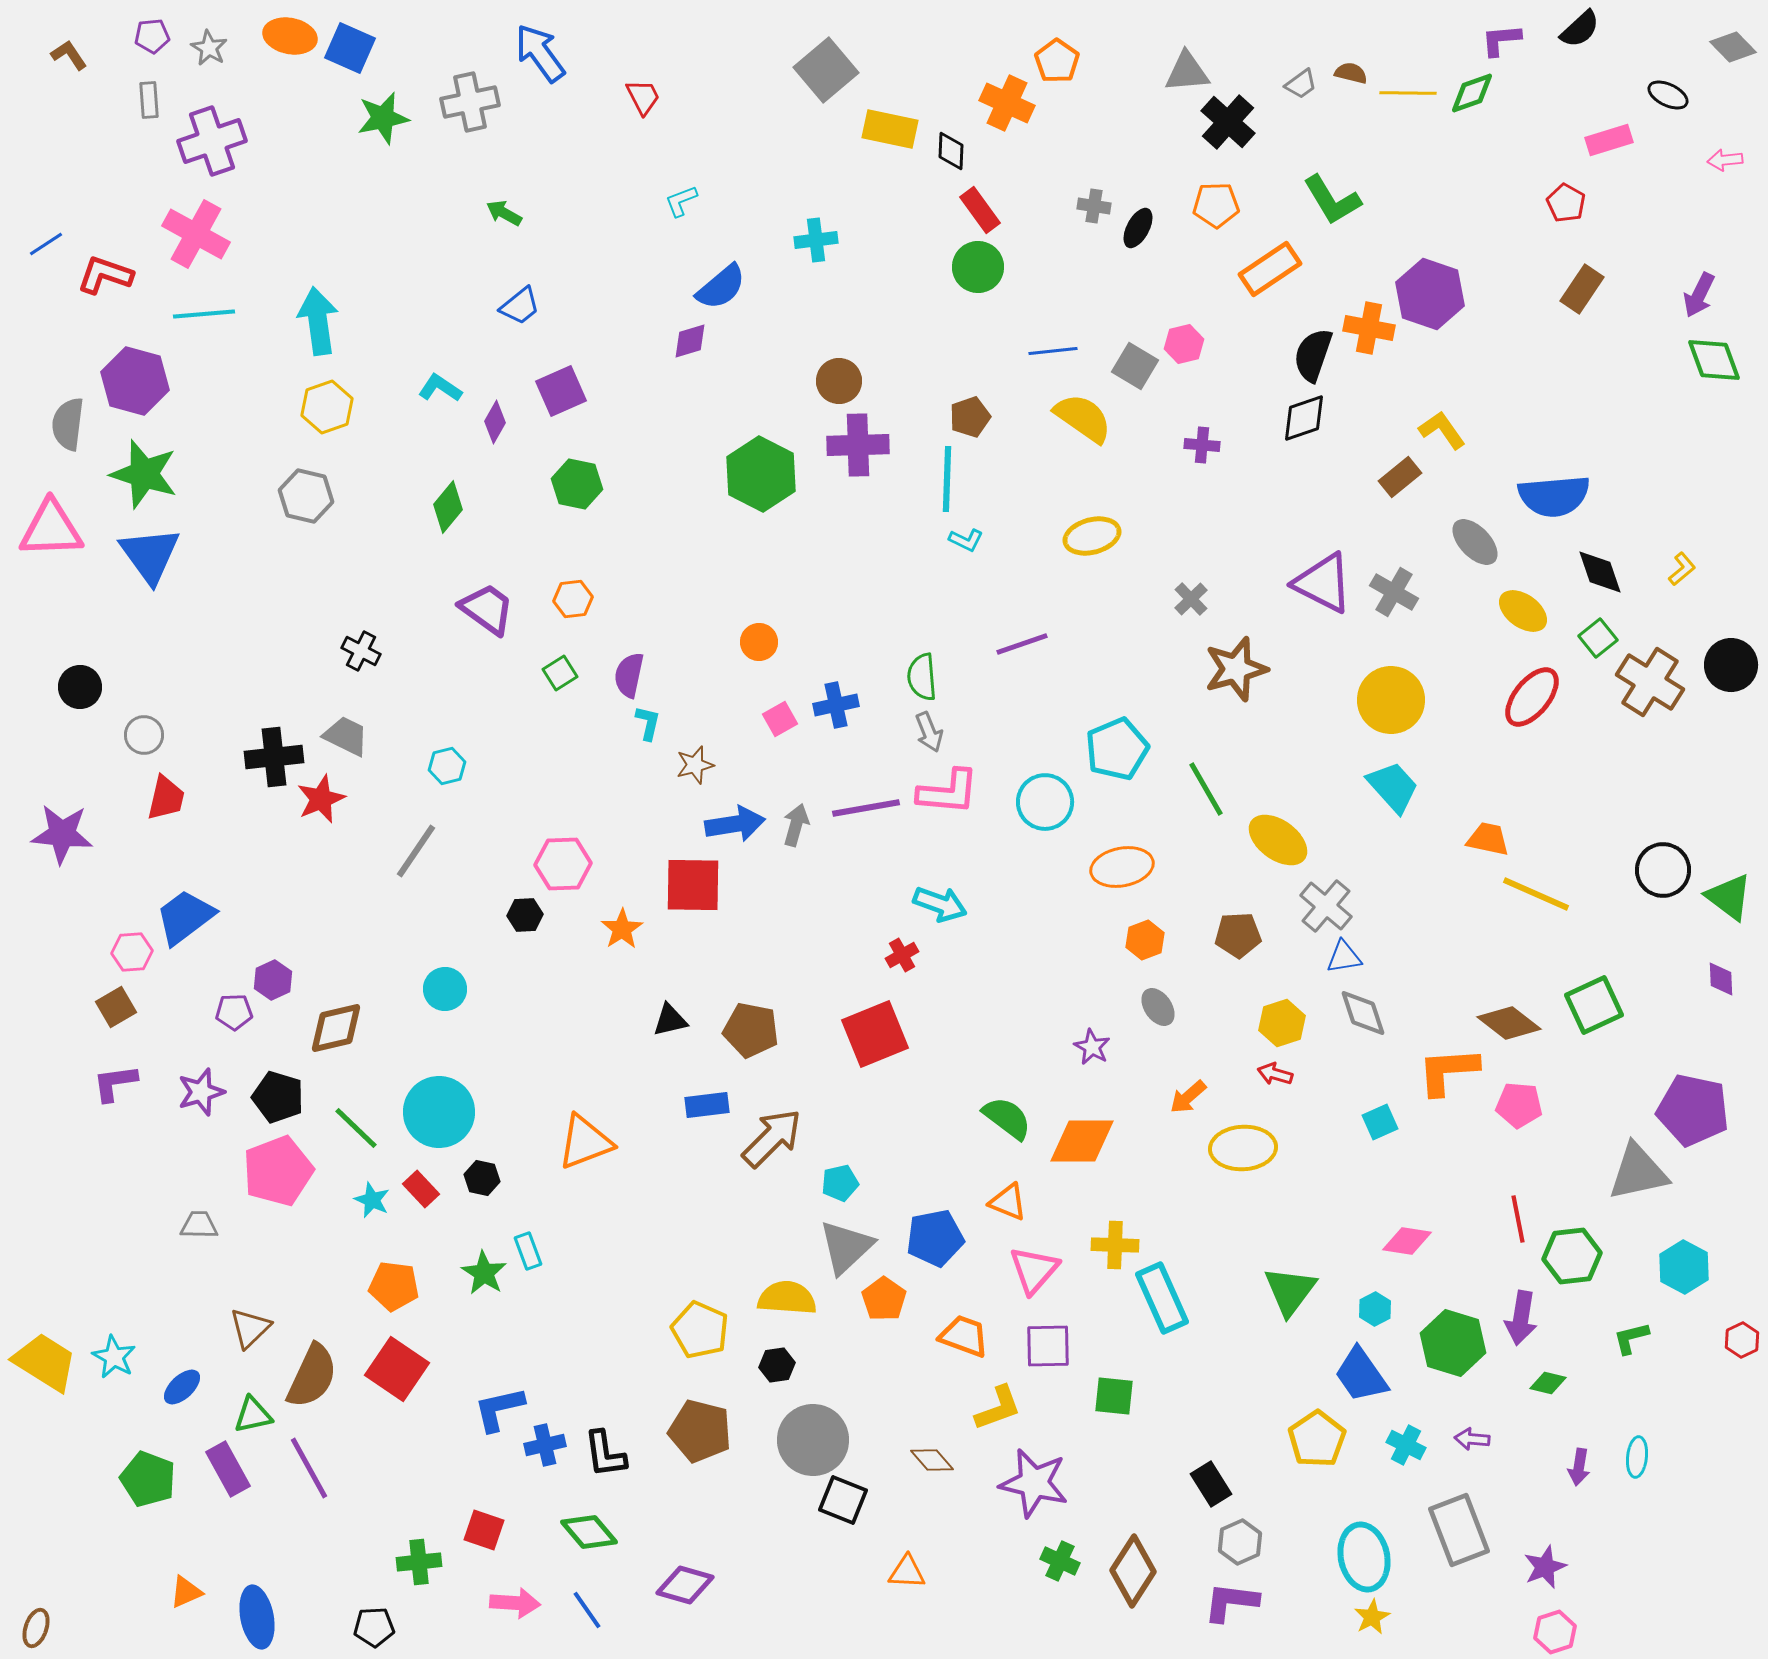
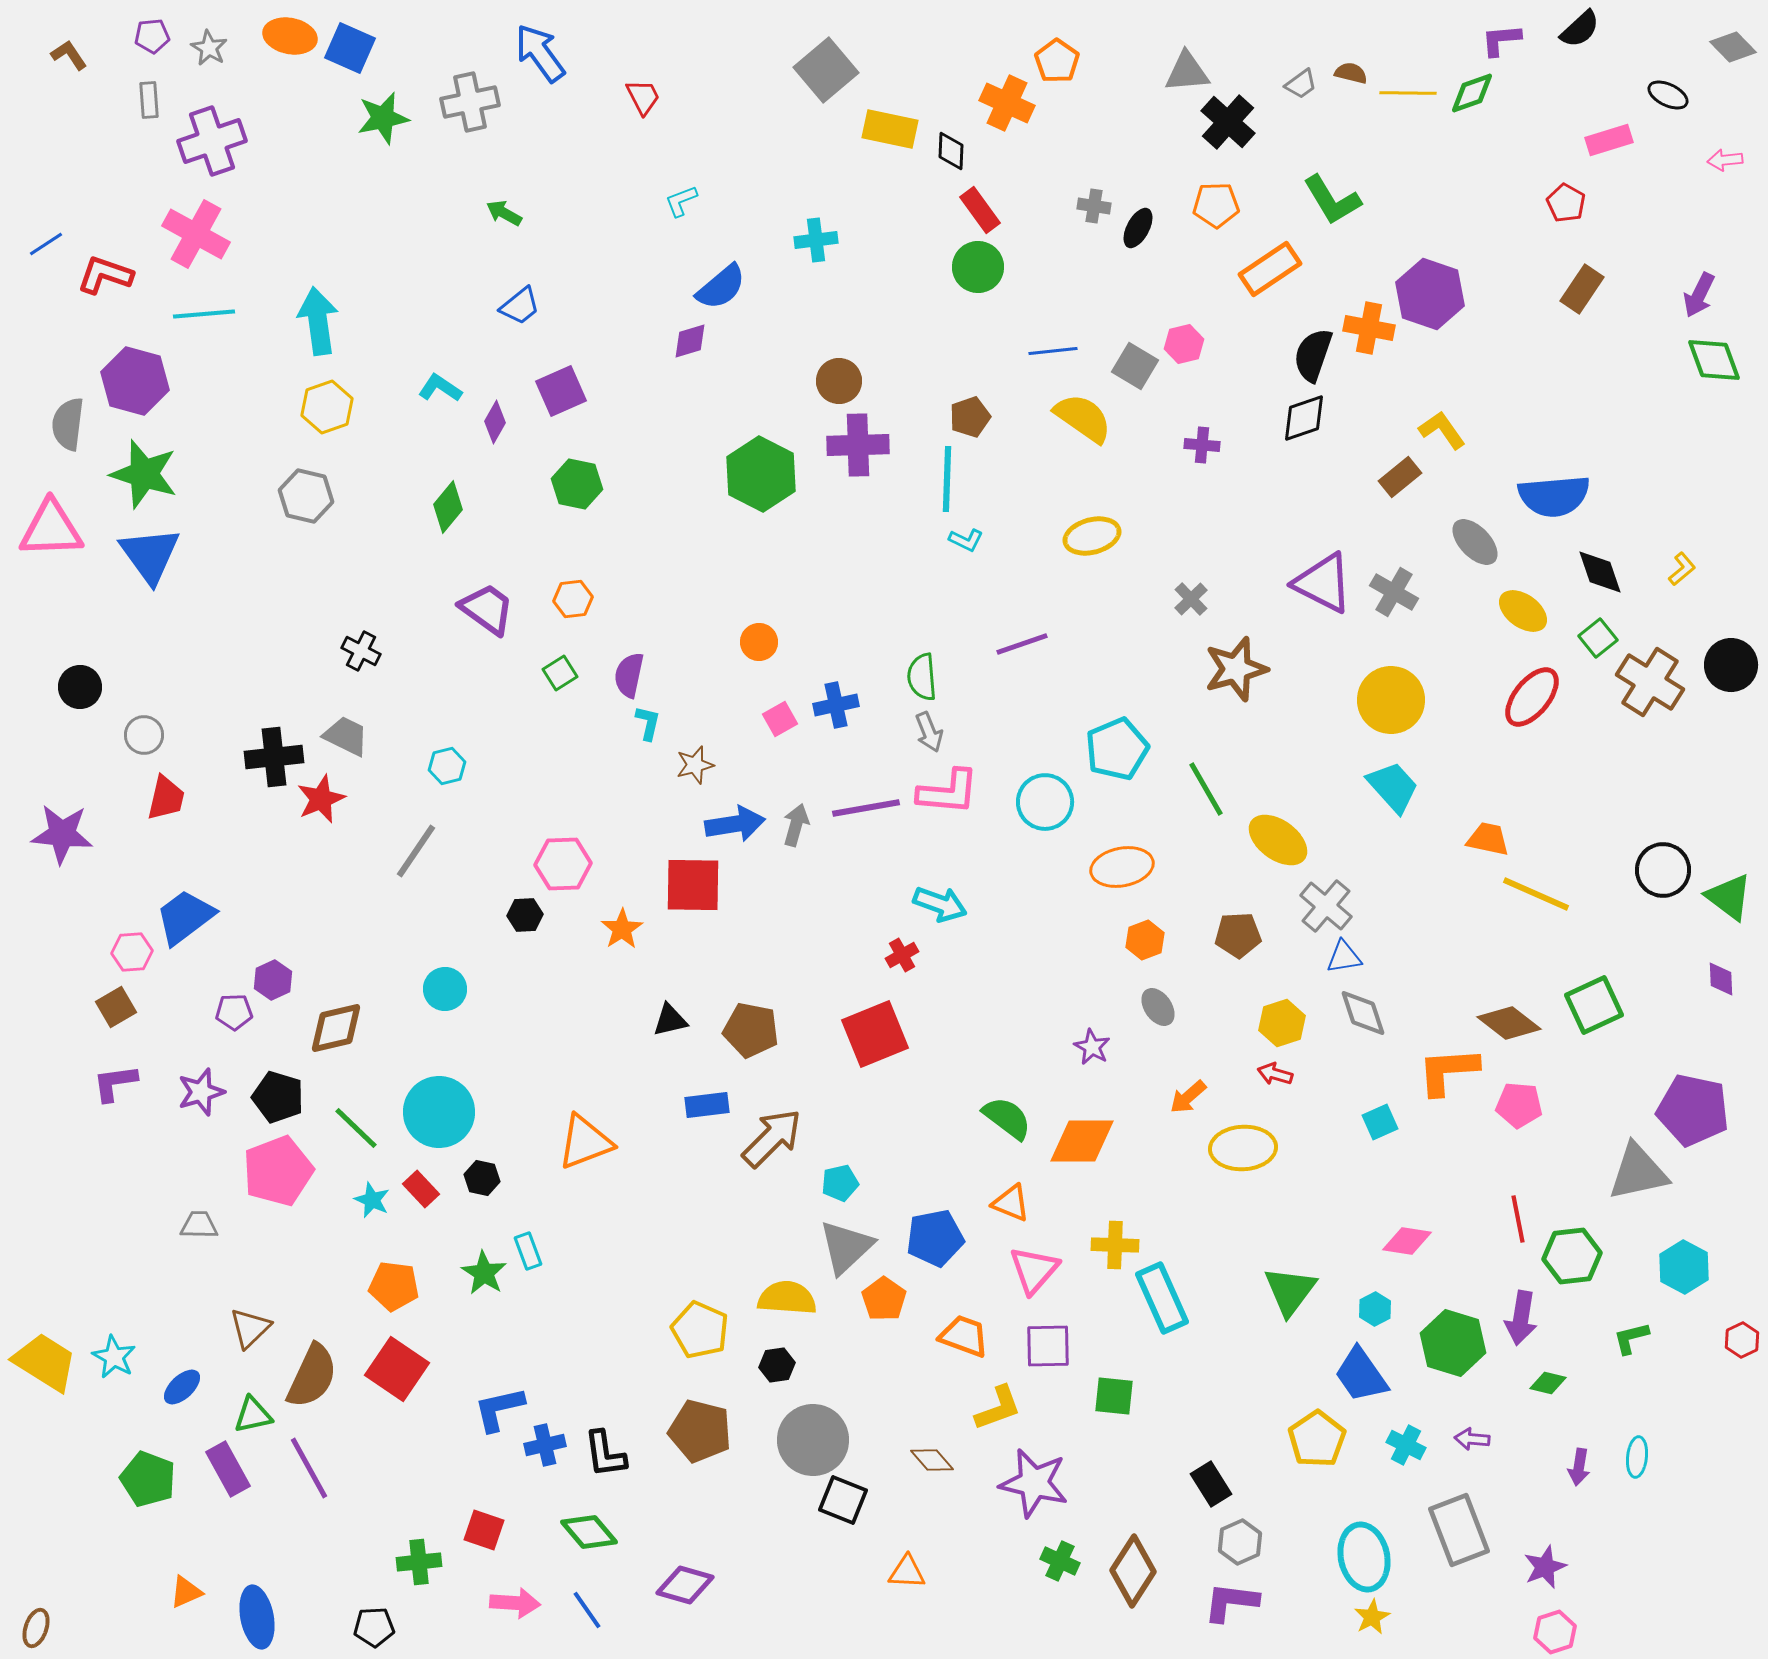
orange triangle at (1008, 1202): moved 3 px right, 1 px down
